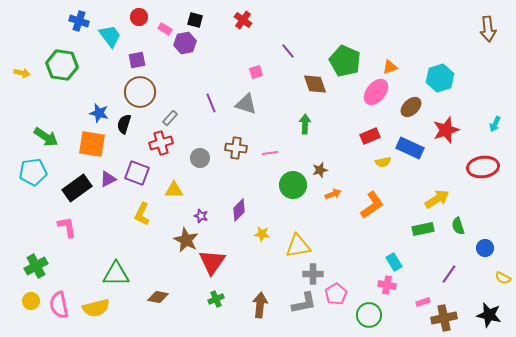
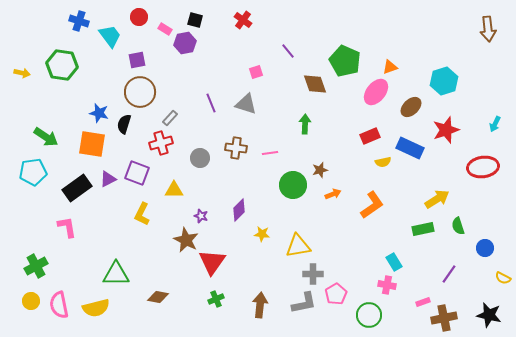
cyan hexagon at (440, 78): moved 4 px right, 3 px down
